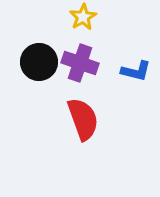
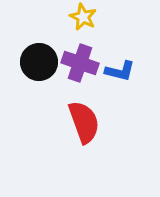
yellow star: rotated 16 degrees counterclockwise
blue L-shape: moved 16 px left
red semicircle: moved 1 px right, 3 px down
